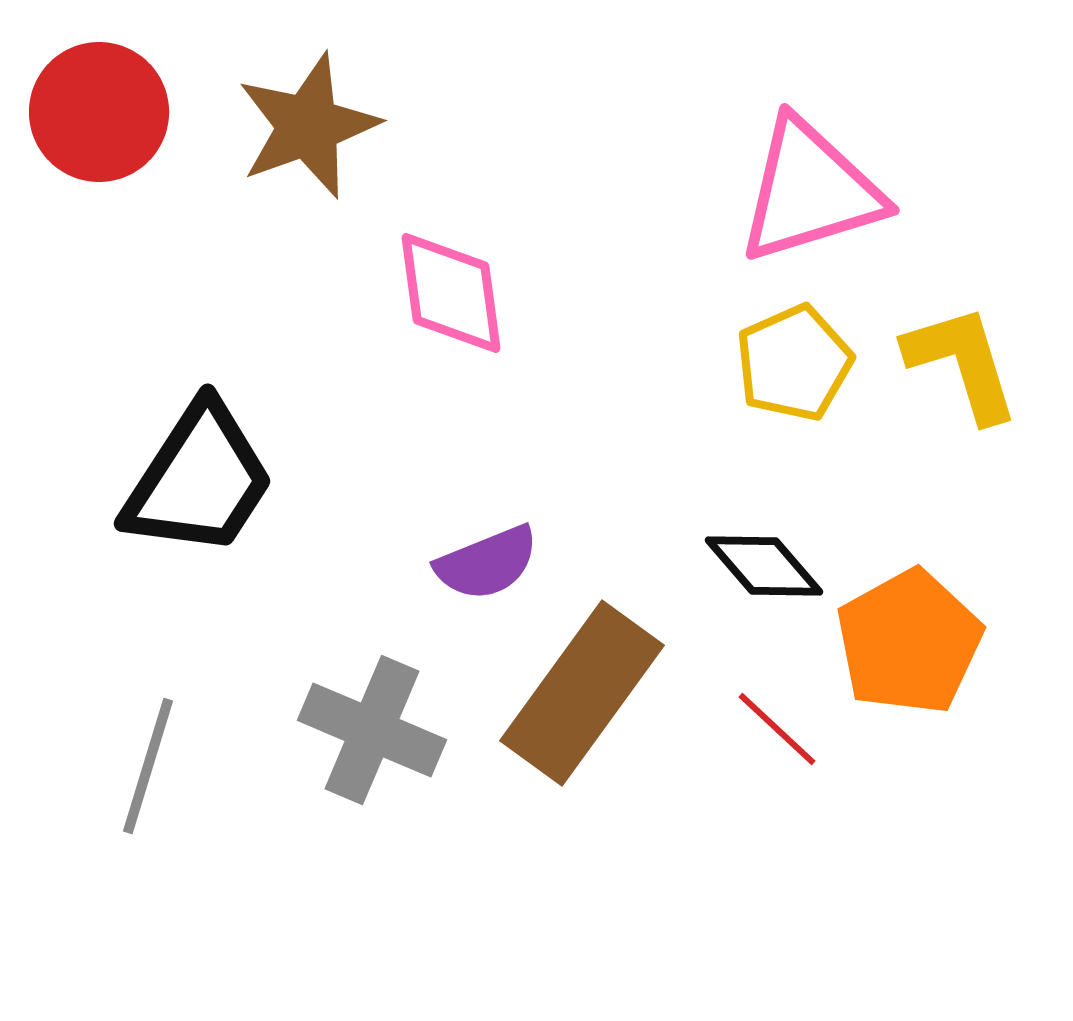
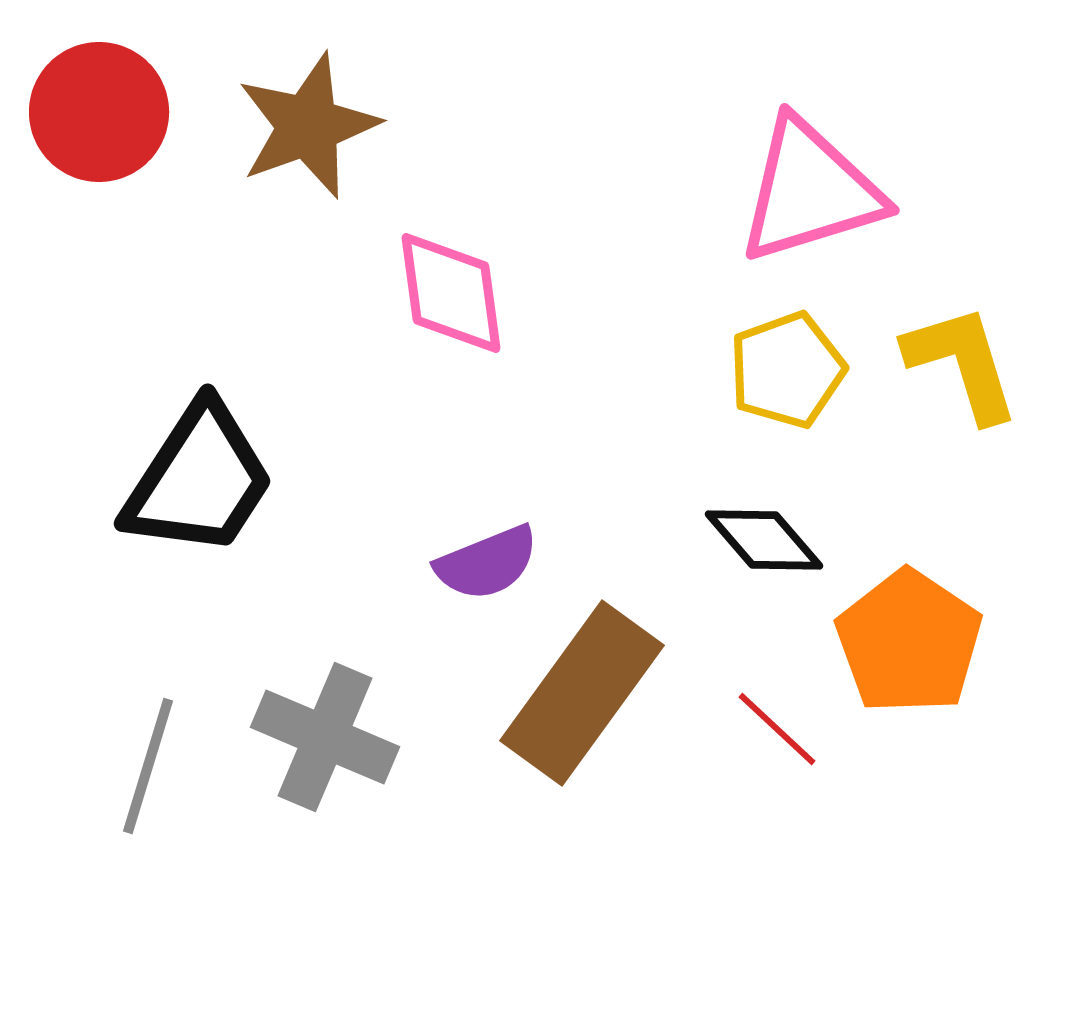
yellow pentagon: moved 7 px left, 7 px down; rotated 4 degrees clockwise
black diamond: moved 26 px up
orange pentagon: rotated 9 degrees counterclockwise
gray cross: moved 47 px left, 7 px down
